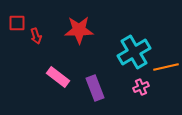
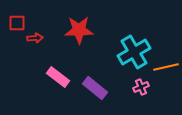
red arrow: moved 1 px left, 2 px down; rotated 77 degrees counterclockwise
purple rectangle: rotated 30 degrees counterclockwise
